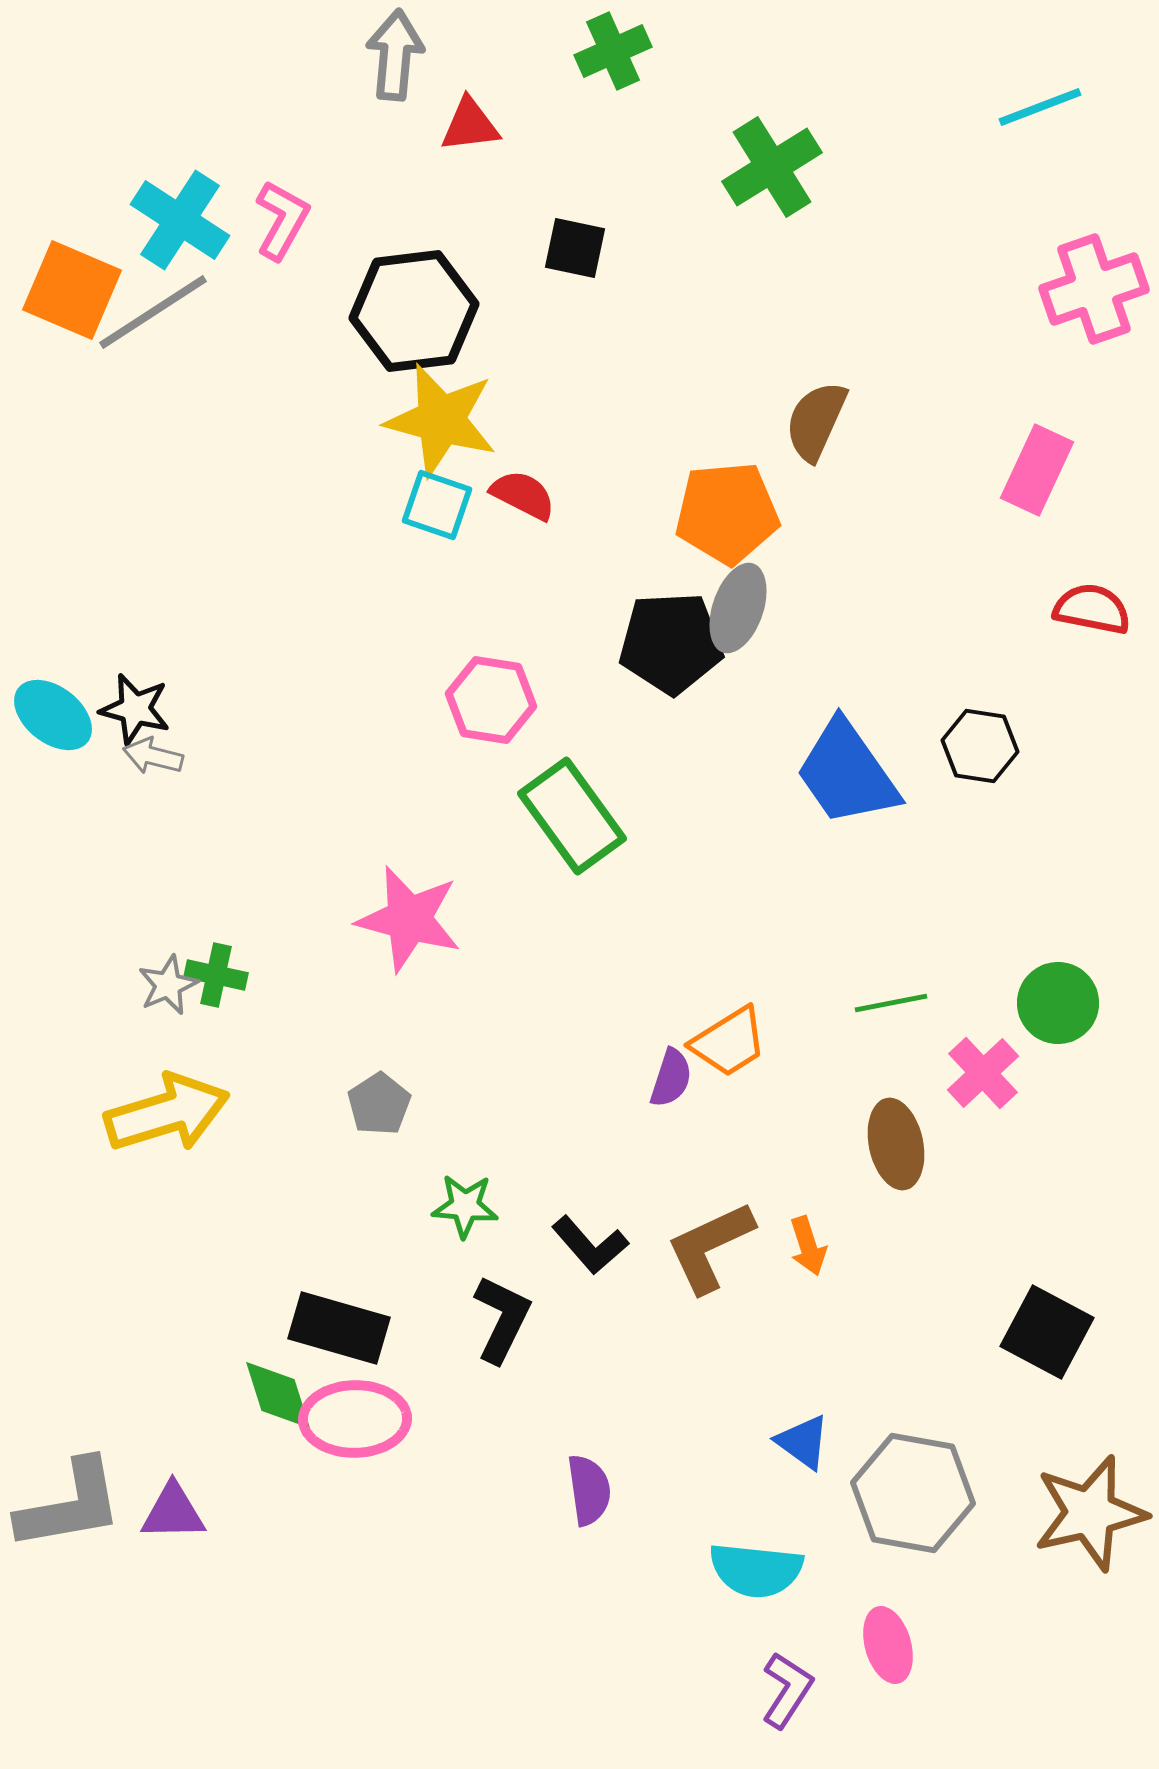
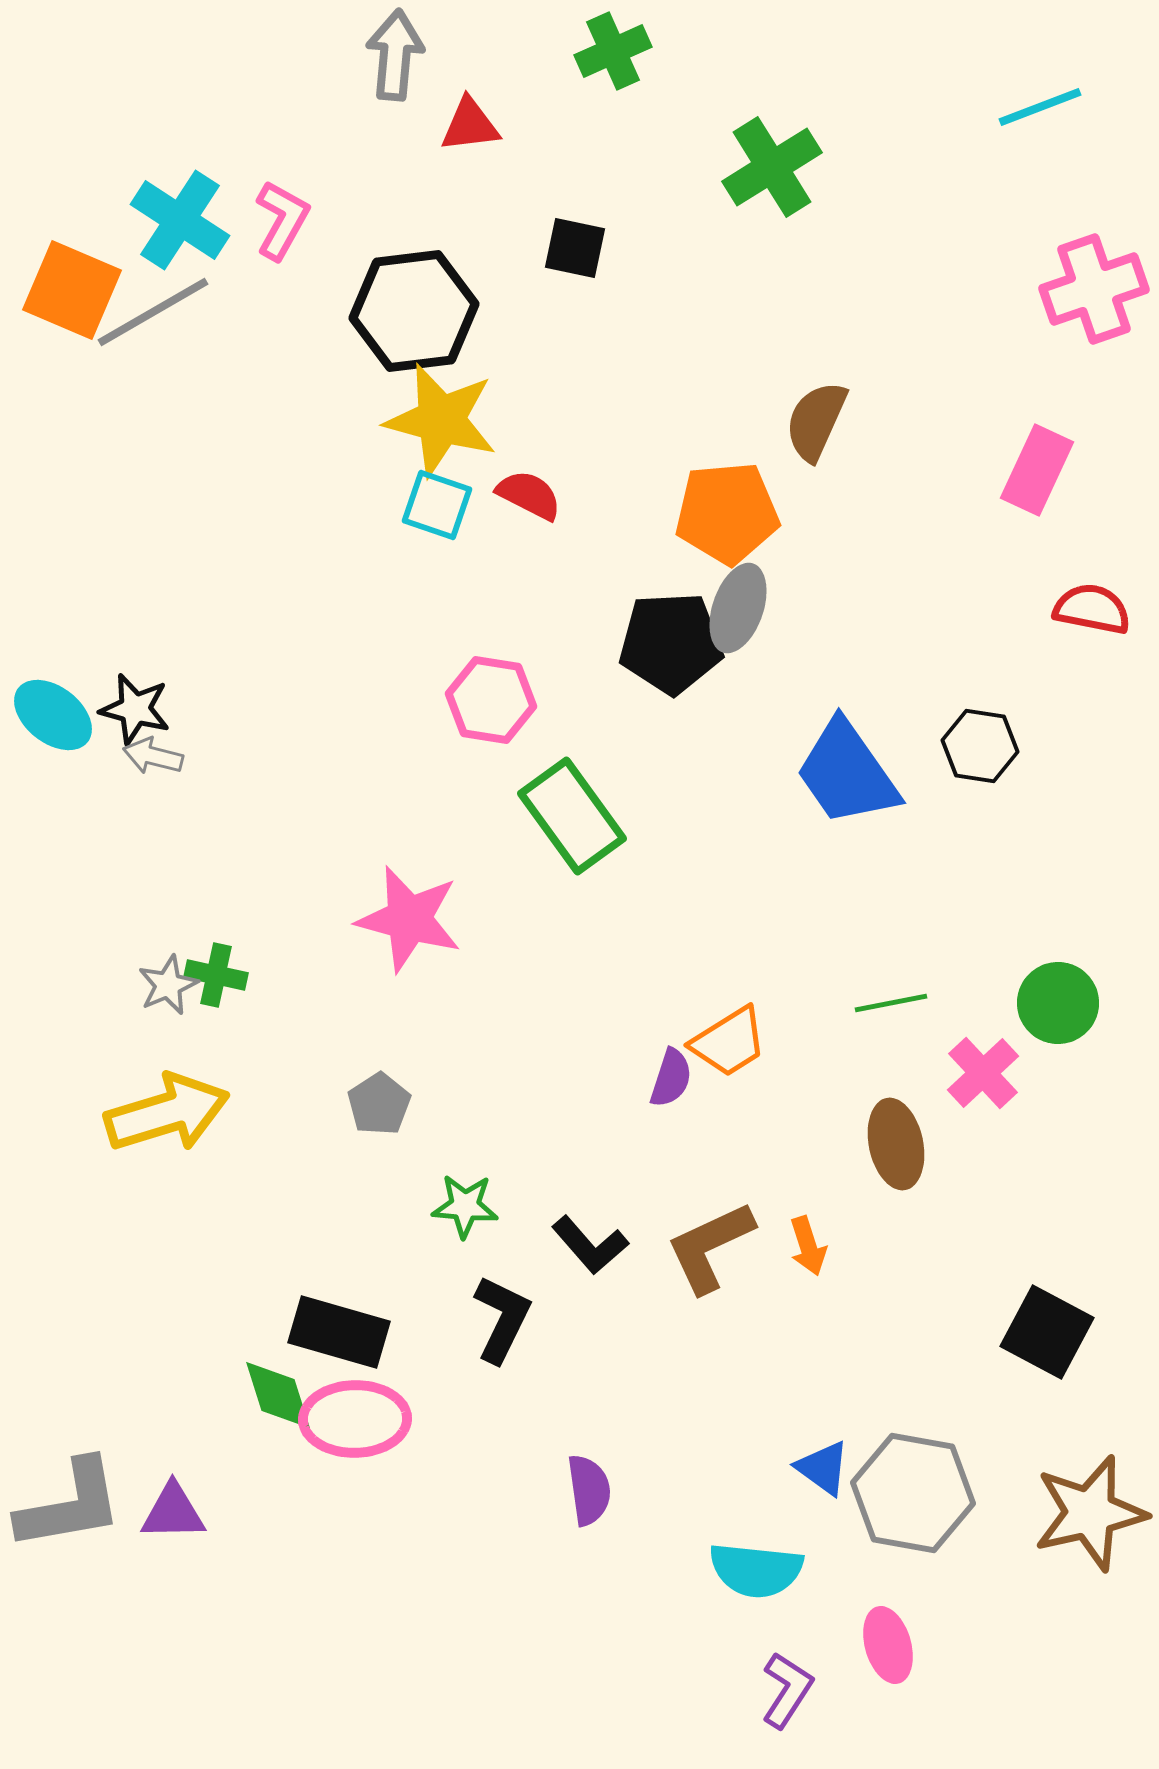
gray line at (153, 312): rotated 3 degrees clockwise
red semicircle at (523, 495): moved 6 px right
black rectangle at (339, 1328): moved 4 px down
blue triangle at (803, 1442): moved 20 px right, 26 px down
